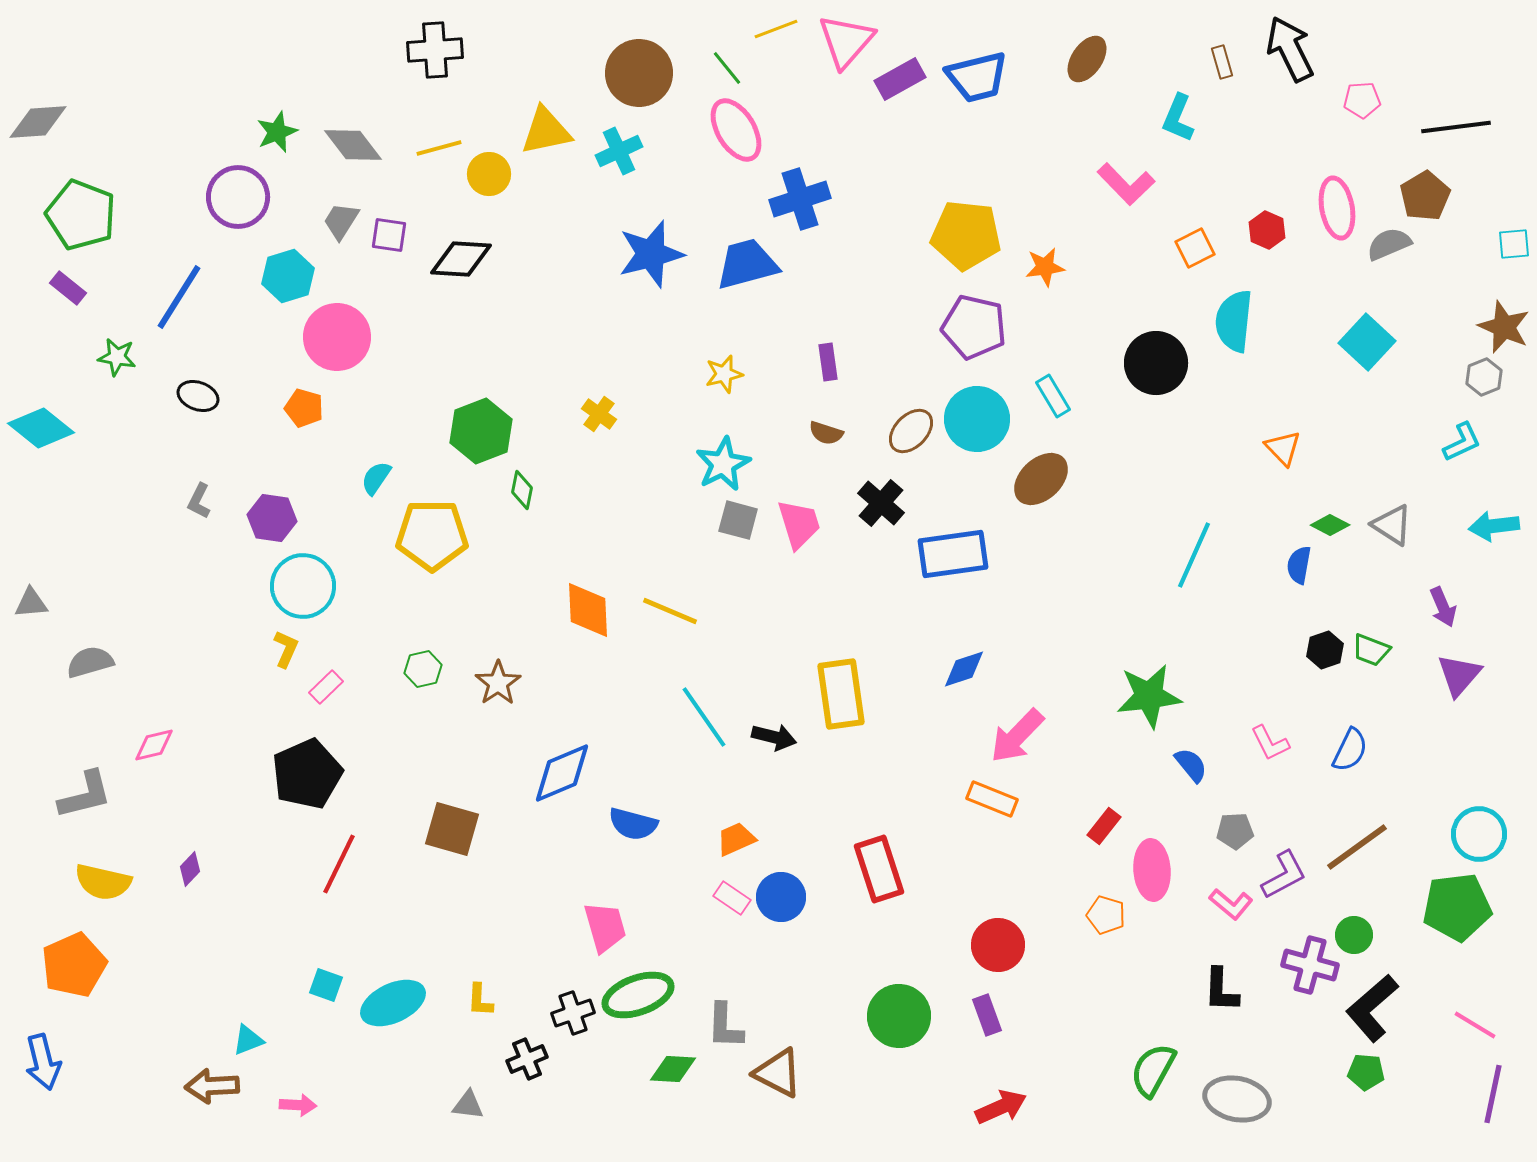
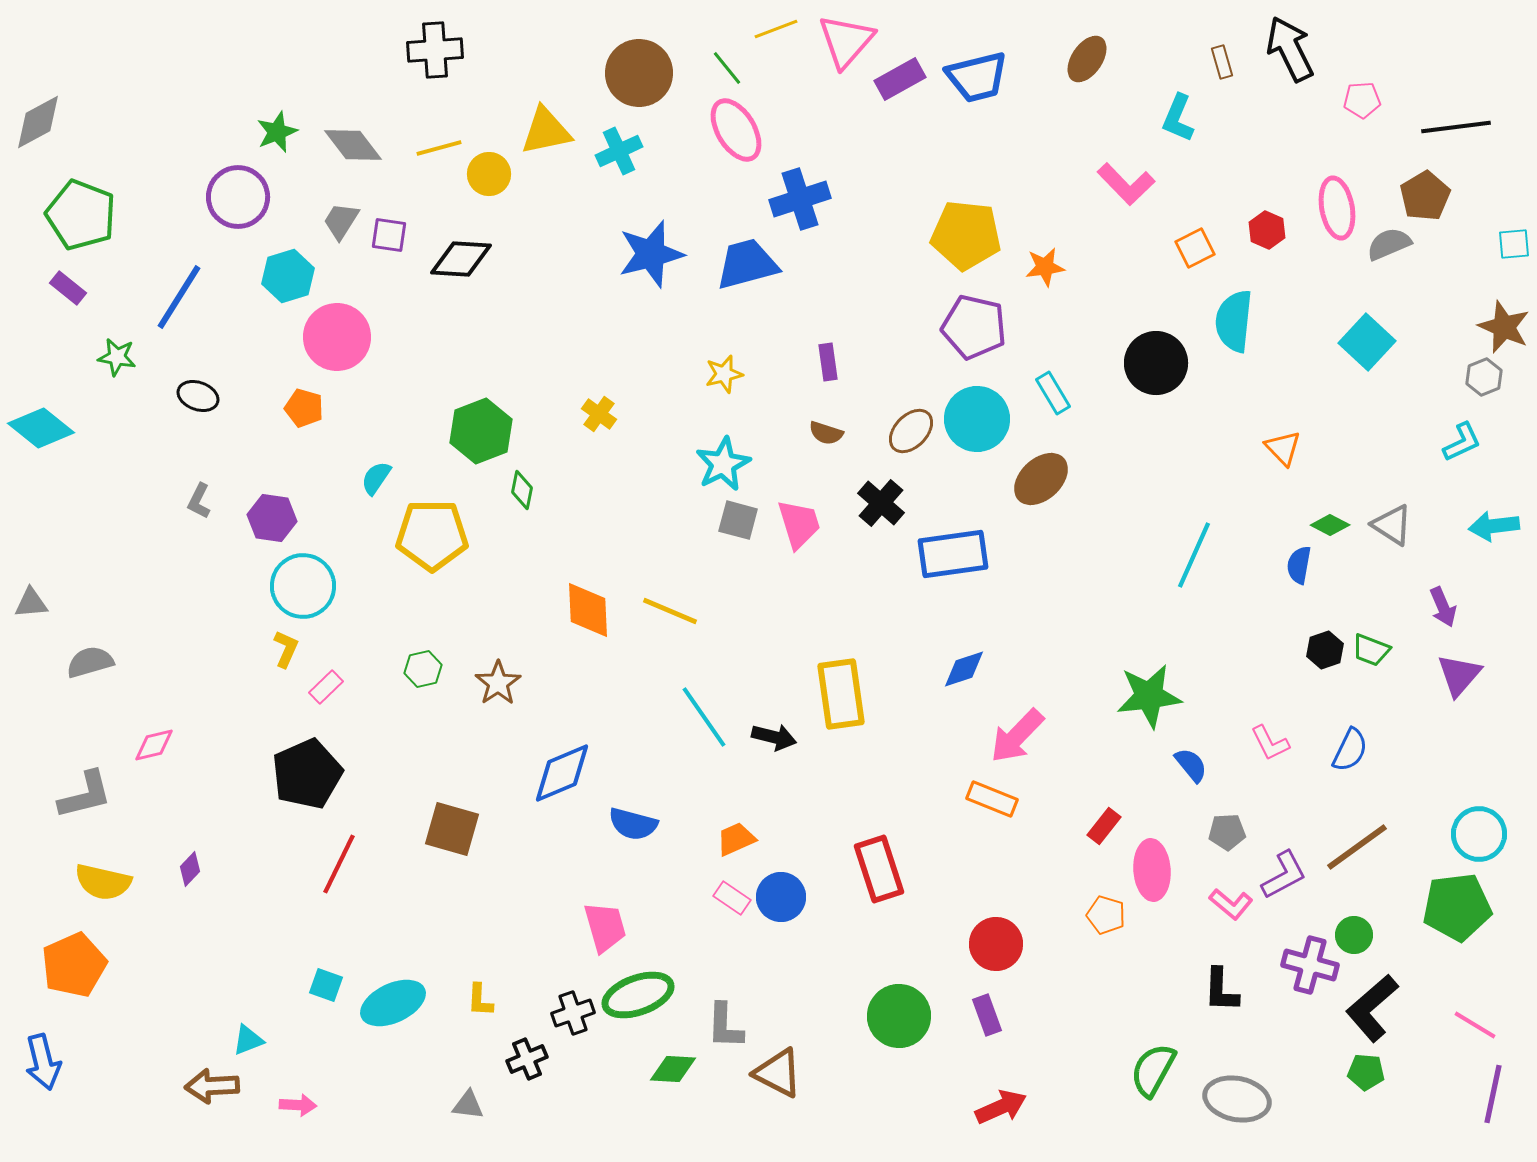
gray diamond at (38, 122): rotated 24 degrees counterclockwise
cyan rectangle at (1053, 396): moved 3 px up
gray pentagon at (1235, 831): moved 8 px left, 1 px down
red circle at (998, 945): moved 2 px left, 1 px up
